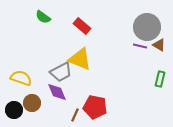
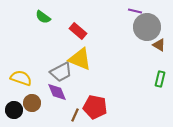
red rectangle: moved 4 px left, 5 px down
purple line: moved 5 px left, 35 px up
